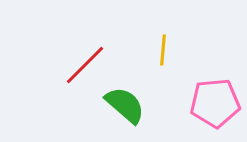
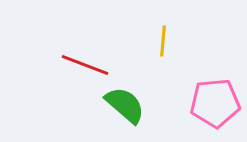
yellow line: moved 9 px up
red line: rotated 66 degrees clockwise
